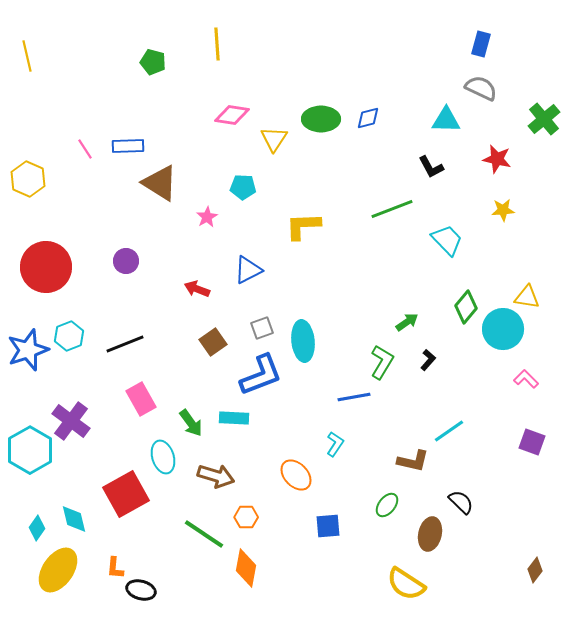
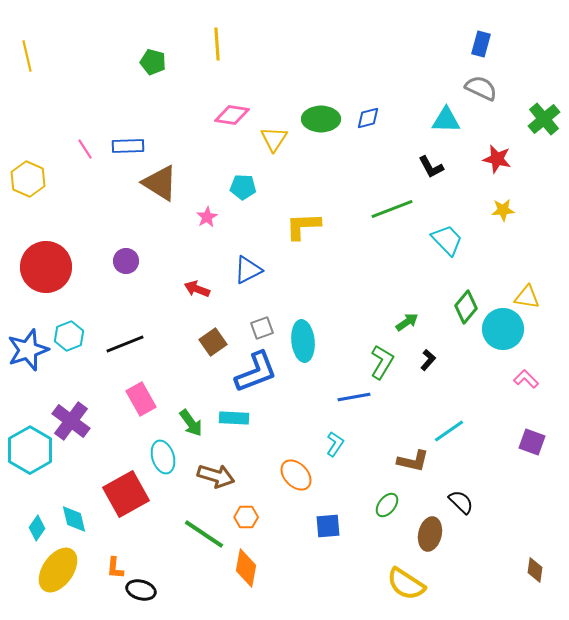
blue L-shape at (261, 375): moved 5 px left, 3 px up
brown diamond at (535, 570): rotated 30 degrees counterclockwise
